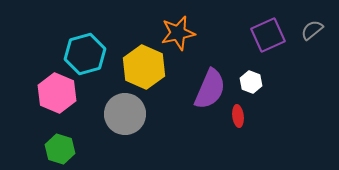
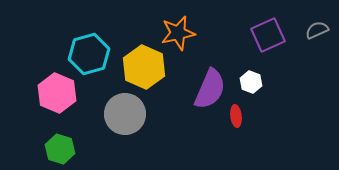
gray semicircle: moved 5 px right; rotated 15 degrees clockwise
cyan hexagon: moved 4 px right
red ellipse: moved 2 px left
